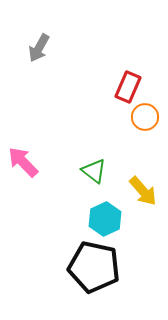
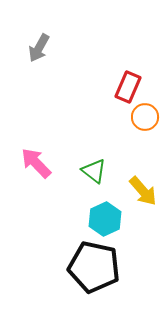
pink arrow: moved 13 px right, 1 px down
